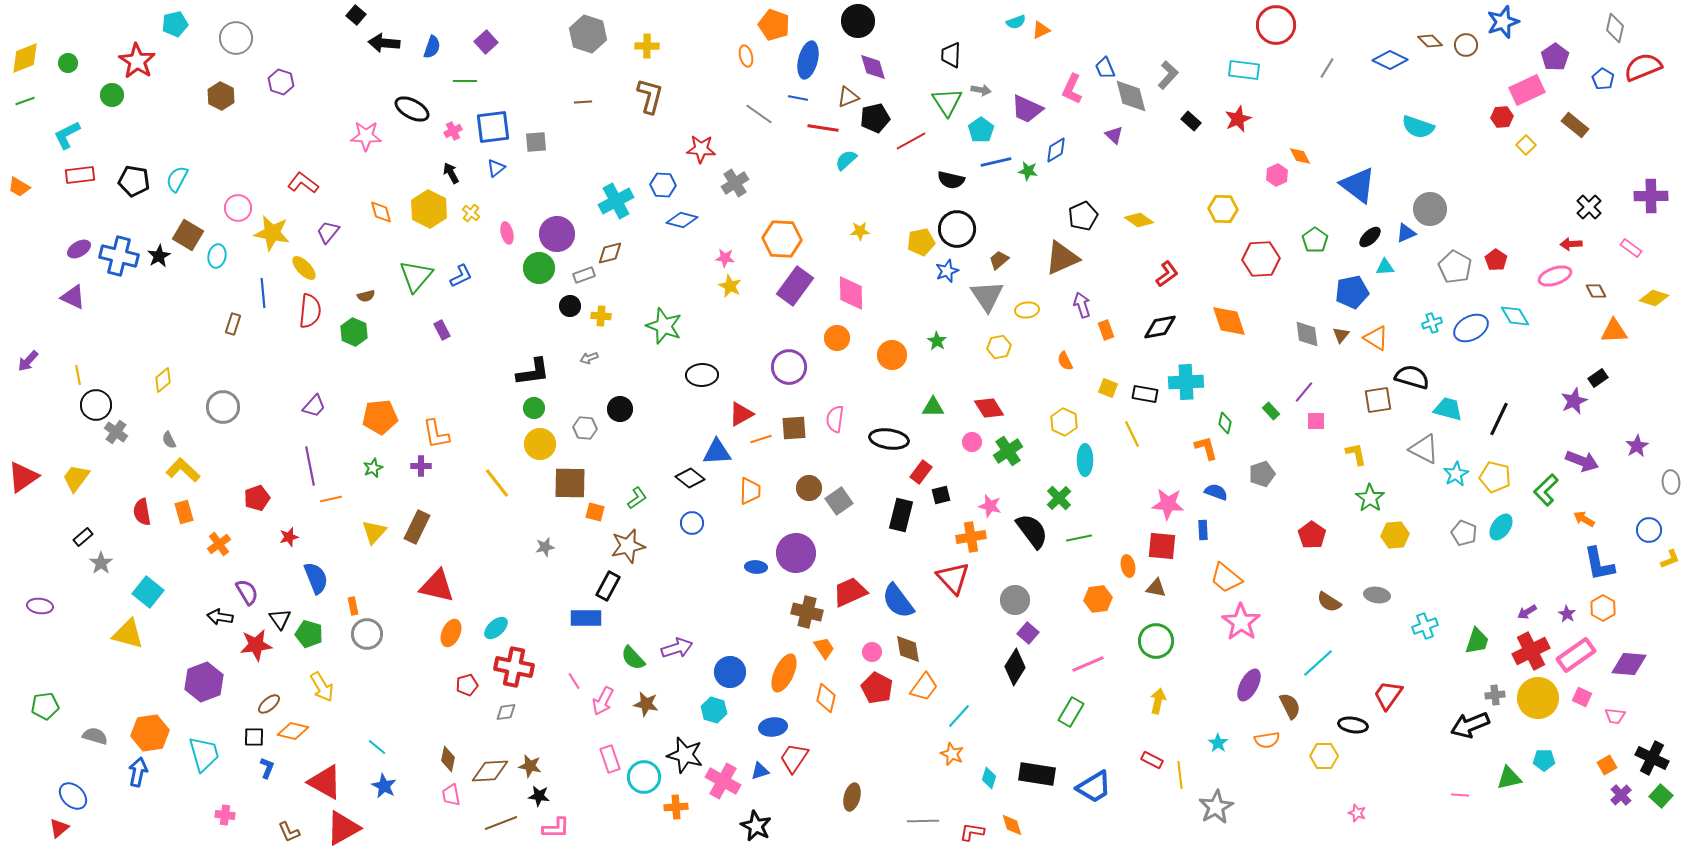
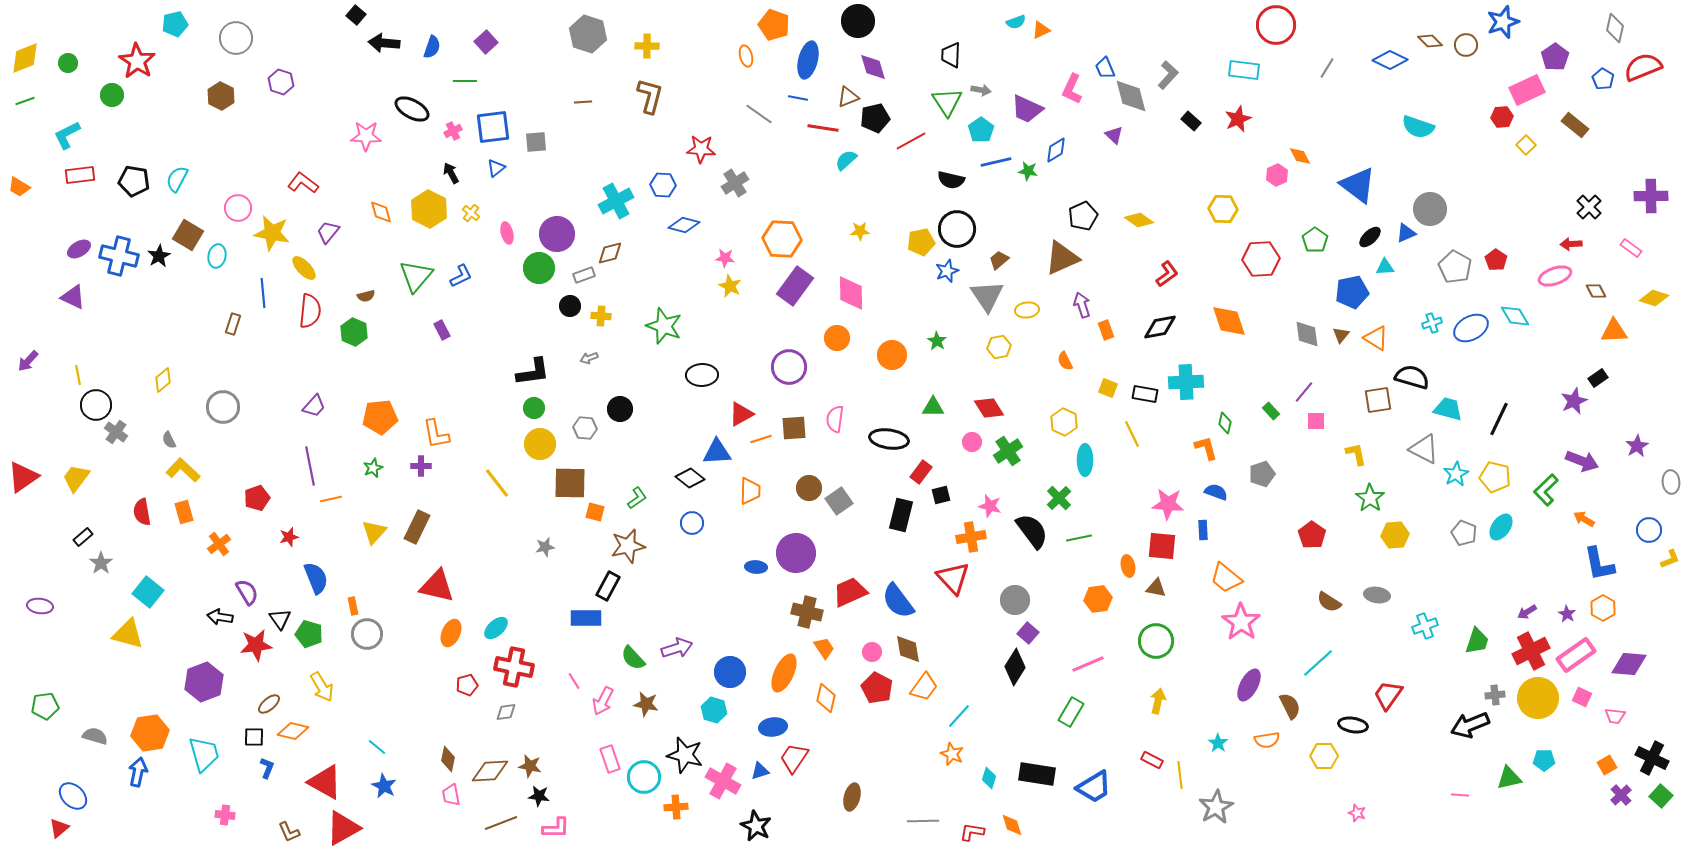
blue diamond at (682, 220): moved 2 px right, 5 px down
